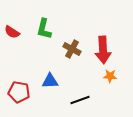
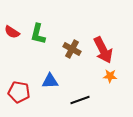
green L-shape: moved 6 px left, 5 px down
red arrow: rotated 24 degrees counterclockwise
